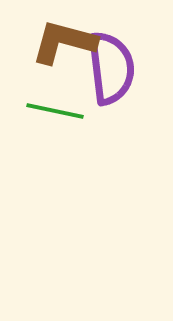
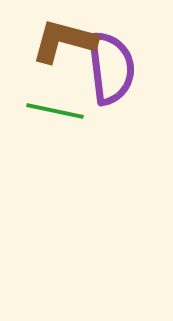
brown L-shape: moved 1 px up
